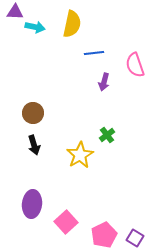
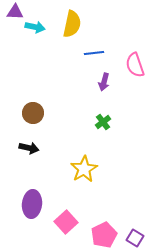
green cross: moved 4 px left, 13 px up
black arrow: moved 5 px left, 3 px down; rotated 60 degrees counterclockwise
yellow star: moved 4 px right, 14 px down
